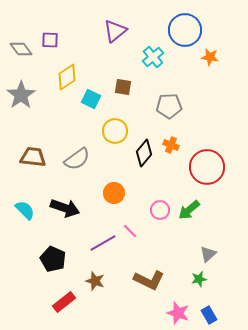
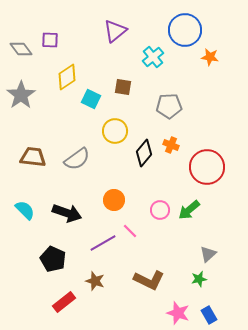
orange circle: moved 7 px down
black arrow: moved 2 px right, 5 px down
